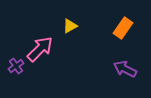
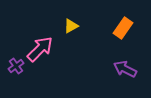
yellow triangle: moved 1 px right
